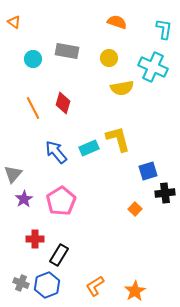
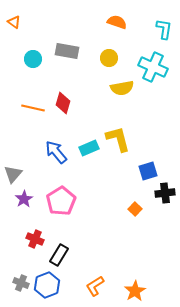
orange line: rotated 50 degrees counterclockwise
red cross: rotated 24 degrees clockwise
